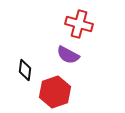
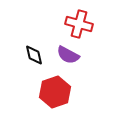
black diamond: moved 9 px right, 15 px up; rotated 20 degrees counterclockwise
